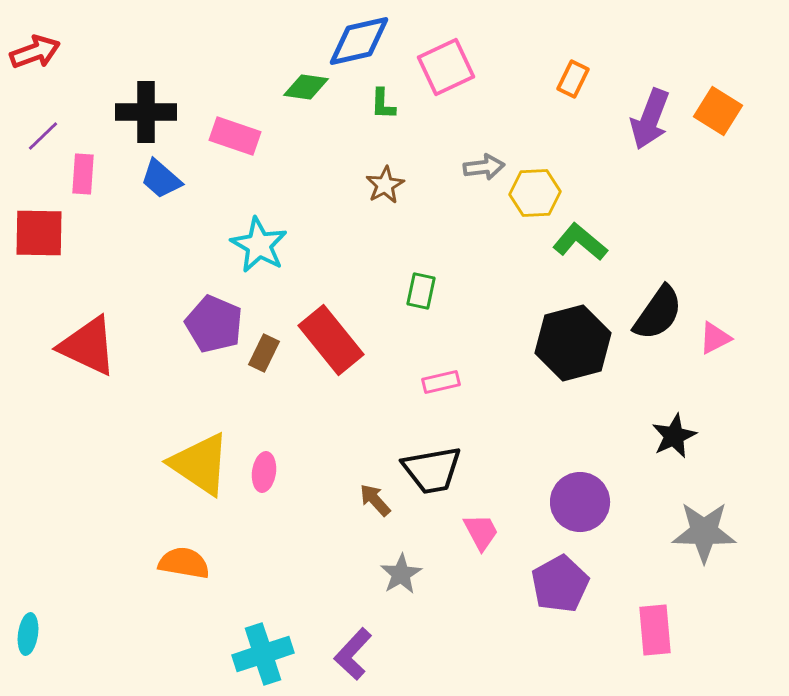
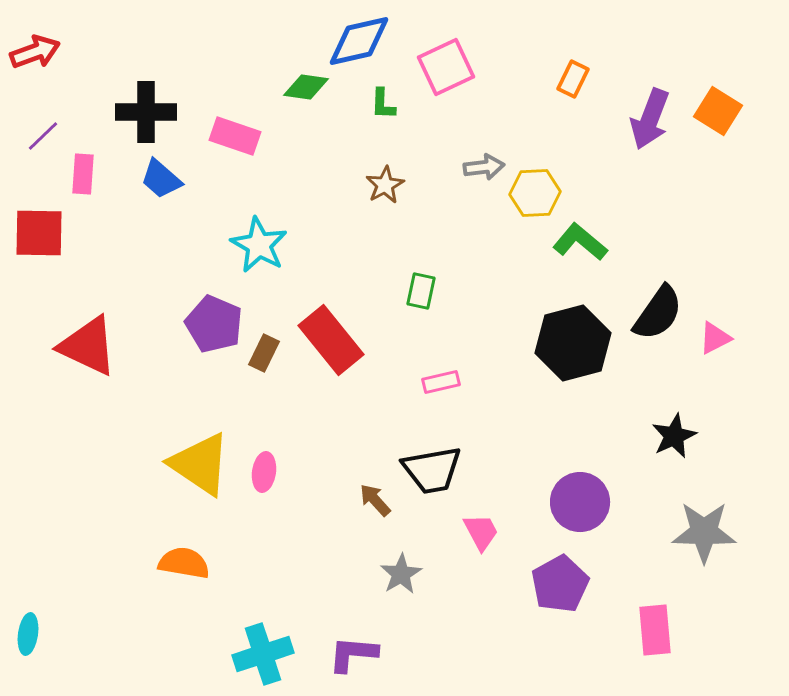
purple L-shape at (353, 654): rotated 52 degrees clockwise
